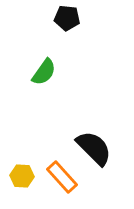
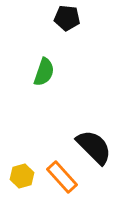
green semicircle: rotated 16 degrees counterclockwise
black semicircle: moved 1 px up
yellow hexagon: rotated 20 degrees counterclockwise
